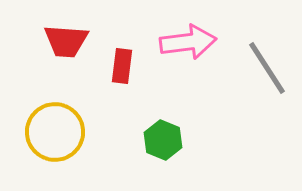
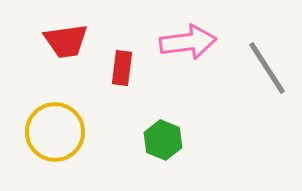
red trapezoid: rotated 12 degrees counterclockwise
red rectangle: moved 2 px down
